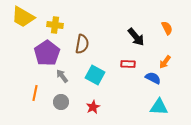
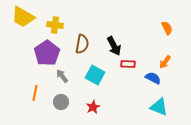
black arrow: moved 22 px left, 9 px down; rotated 12 degrees clockwise
cyan triangle: rotated 18 degrees clockwise
